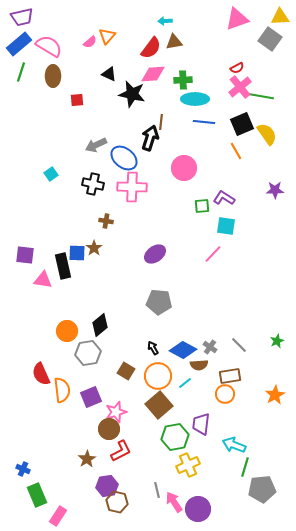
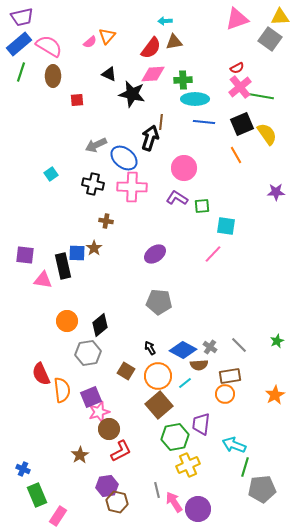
orange line at (236, 151): moved 4 px down
purple star at (275, 190): moved 1 px right, 2 px down
purple L-shape at (224, 198): moved 47 px left
orange circle at (67, 331): moved 10 px up
black arrow at (153, 348): moved 3 px left
pink star at (116, 412): moved 17 px left
brown star at (87, 459): moved 7 px left, 4 px up
